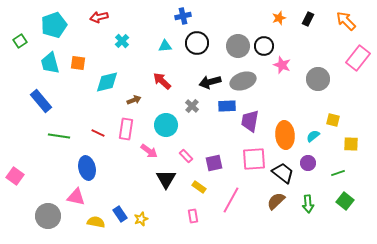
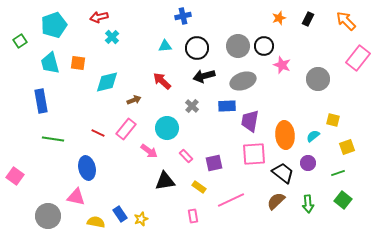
cyan cross at (122, 41): moved 10 px left, 4 px up
black circle at (197, 43): moved 5 px down
black arrow at (210, 82): moved 6 px left, 6 px up
blue rectangle at (41, 101): rotated 30 degrees clockwise
cyan circle at (166, 125): moved 1 px right, 3 px down
pink rectangle at (126, 129): rotated 30 degrees clockwise
green line at (59, 136): moved 6 px left, 3 px down
yellow square at (351, 144): moved 4 px left, 3 px down; rotated 21 degrees counterclockwise
pink square at (254, 159): moved 5 px up
black triangle at (166, 179): moved 1 px left, 2 px down; rotated 50 degrees clockwise
pink line at (231, 200): rotated 36 degrees clockwise
green square at (345, 201): moved 2 px left, 1 px up
